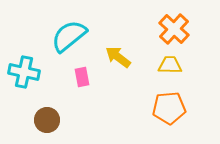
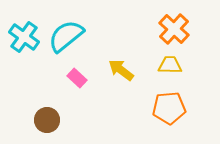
cyan semicircle: moved 3 px left
yellow arrow: moved 3 px right, 13 px down
cyan cross: moved 35 px up; rotated 24 degrees clockwise
pink rectangle: moved 5 px left, 1 px down; rotated 36 degrees counterclockwise
